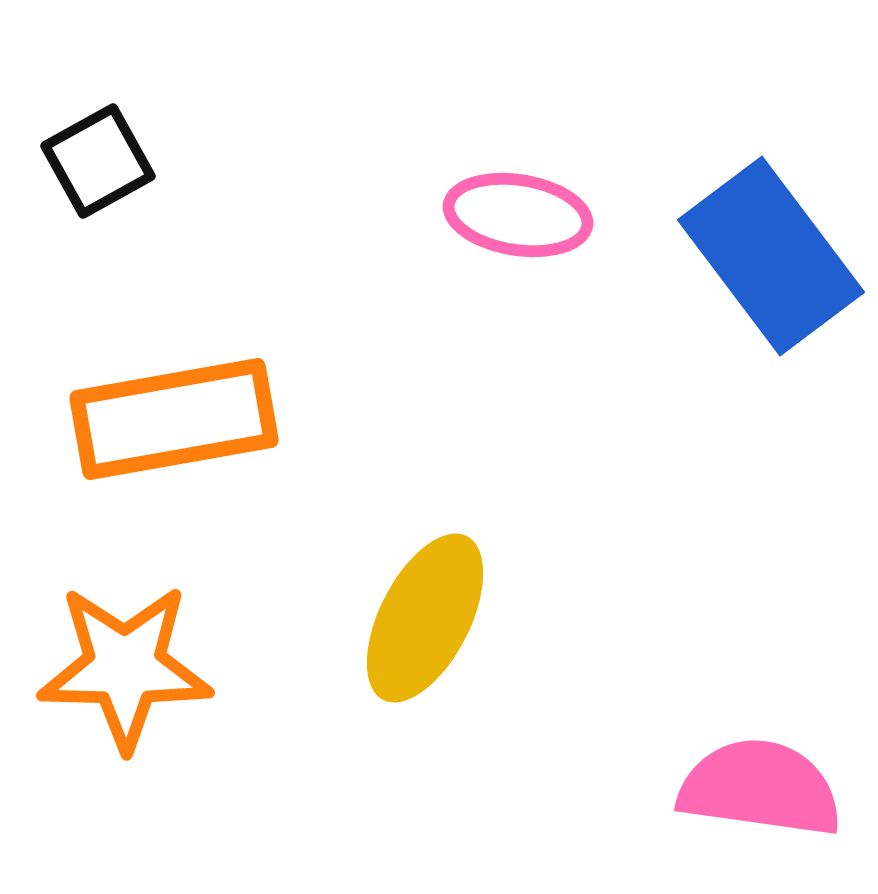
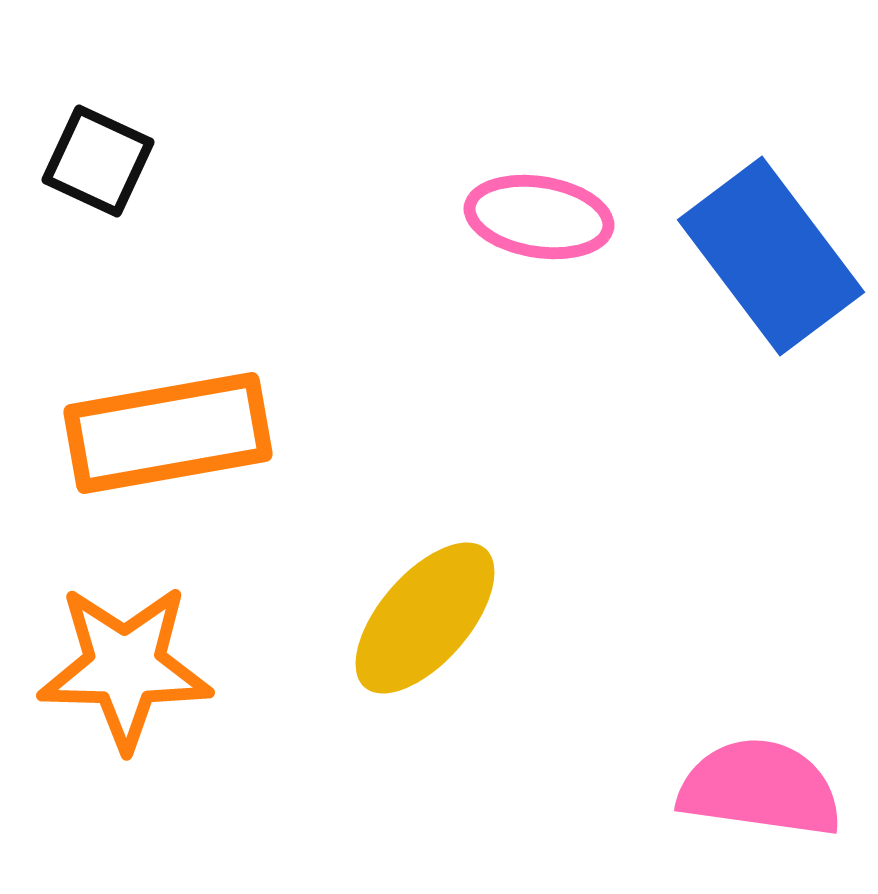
black square: rotated 36 degrees counterclockwise
pink ellipse: moved 21 px right, 2 px down
orange rectangle: moved 6 px left, 14 px down
yellow ellipse: rotated 14 degrees clockwise
